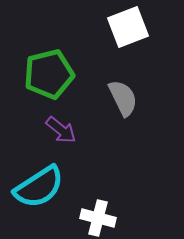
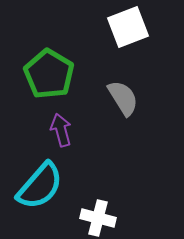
green pentagon: rotated 27 degrees counterclockwise
gray semicircle: rotated 6 degrees counterclockwise
purple arrow: rotated 144 degrees counterclockwise
cyan semicircle: moved 1 px right, 1 px up; rotated 16 degrees counterclockwise
